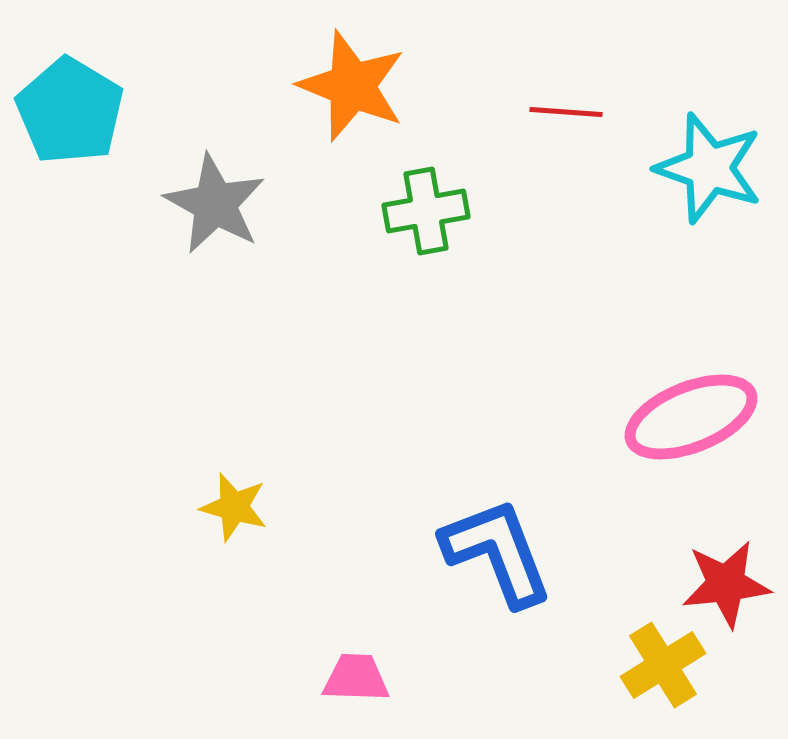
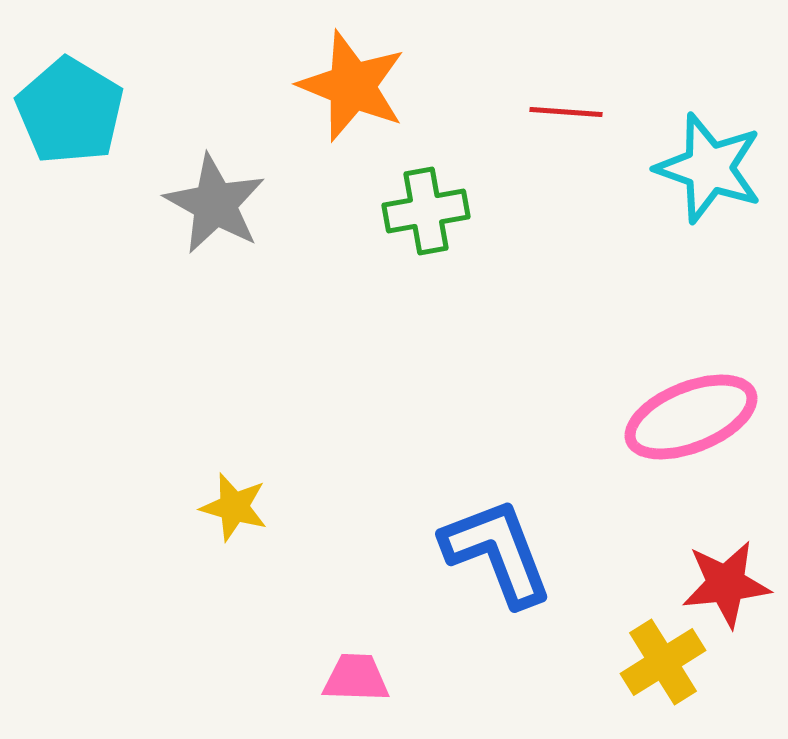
yellow cross: moved 3 px up
